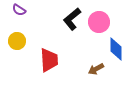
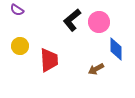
purple semicircle: moved 2 px left
black L-shape: moved 1 px down
yellow circle: moved 3 px right, 5 px down
